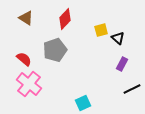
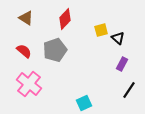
red semicircle: moved 8 px up
black line: moved 3 px left, 1 px down; rotated 30 degrees counterclockwise
cyan square: moved 1 px right
